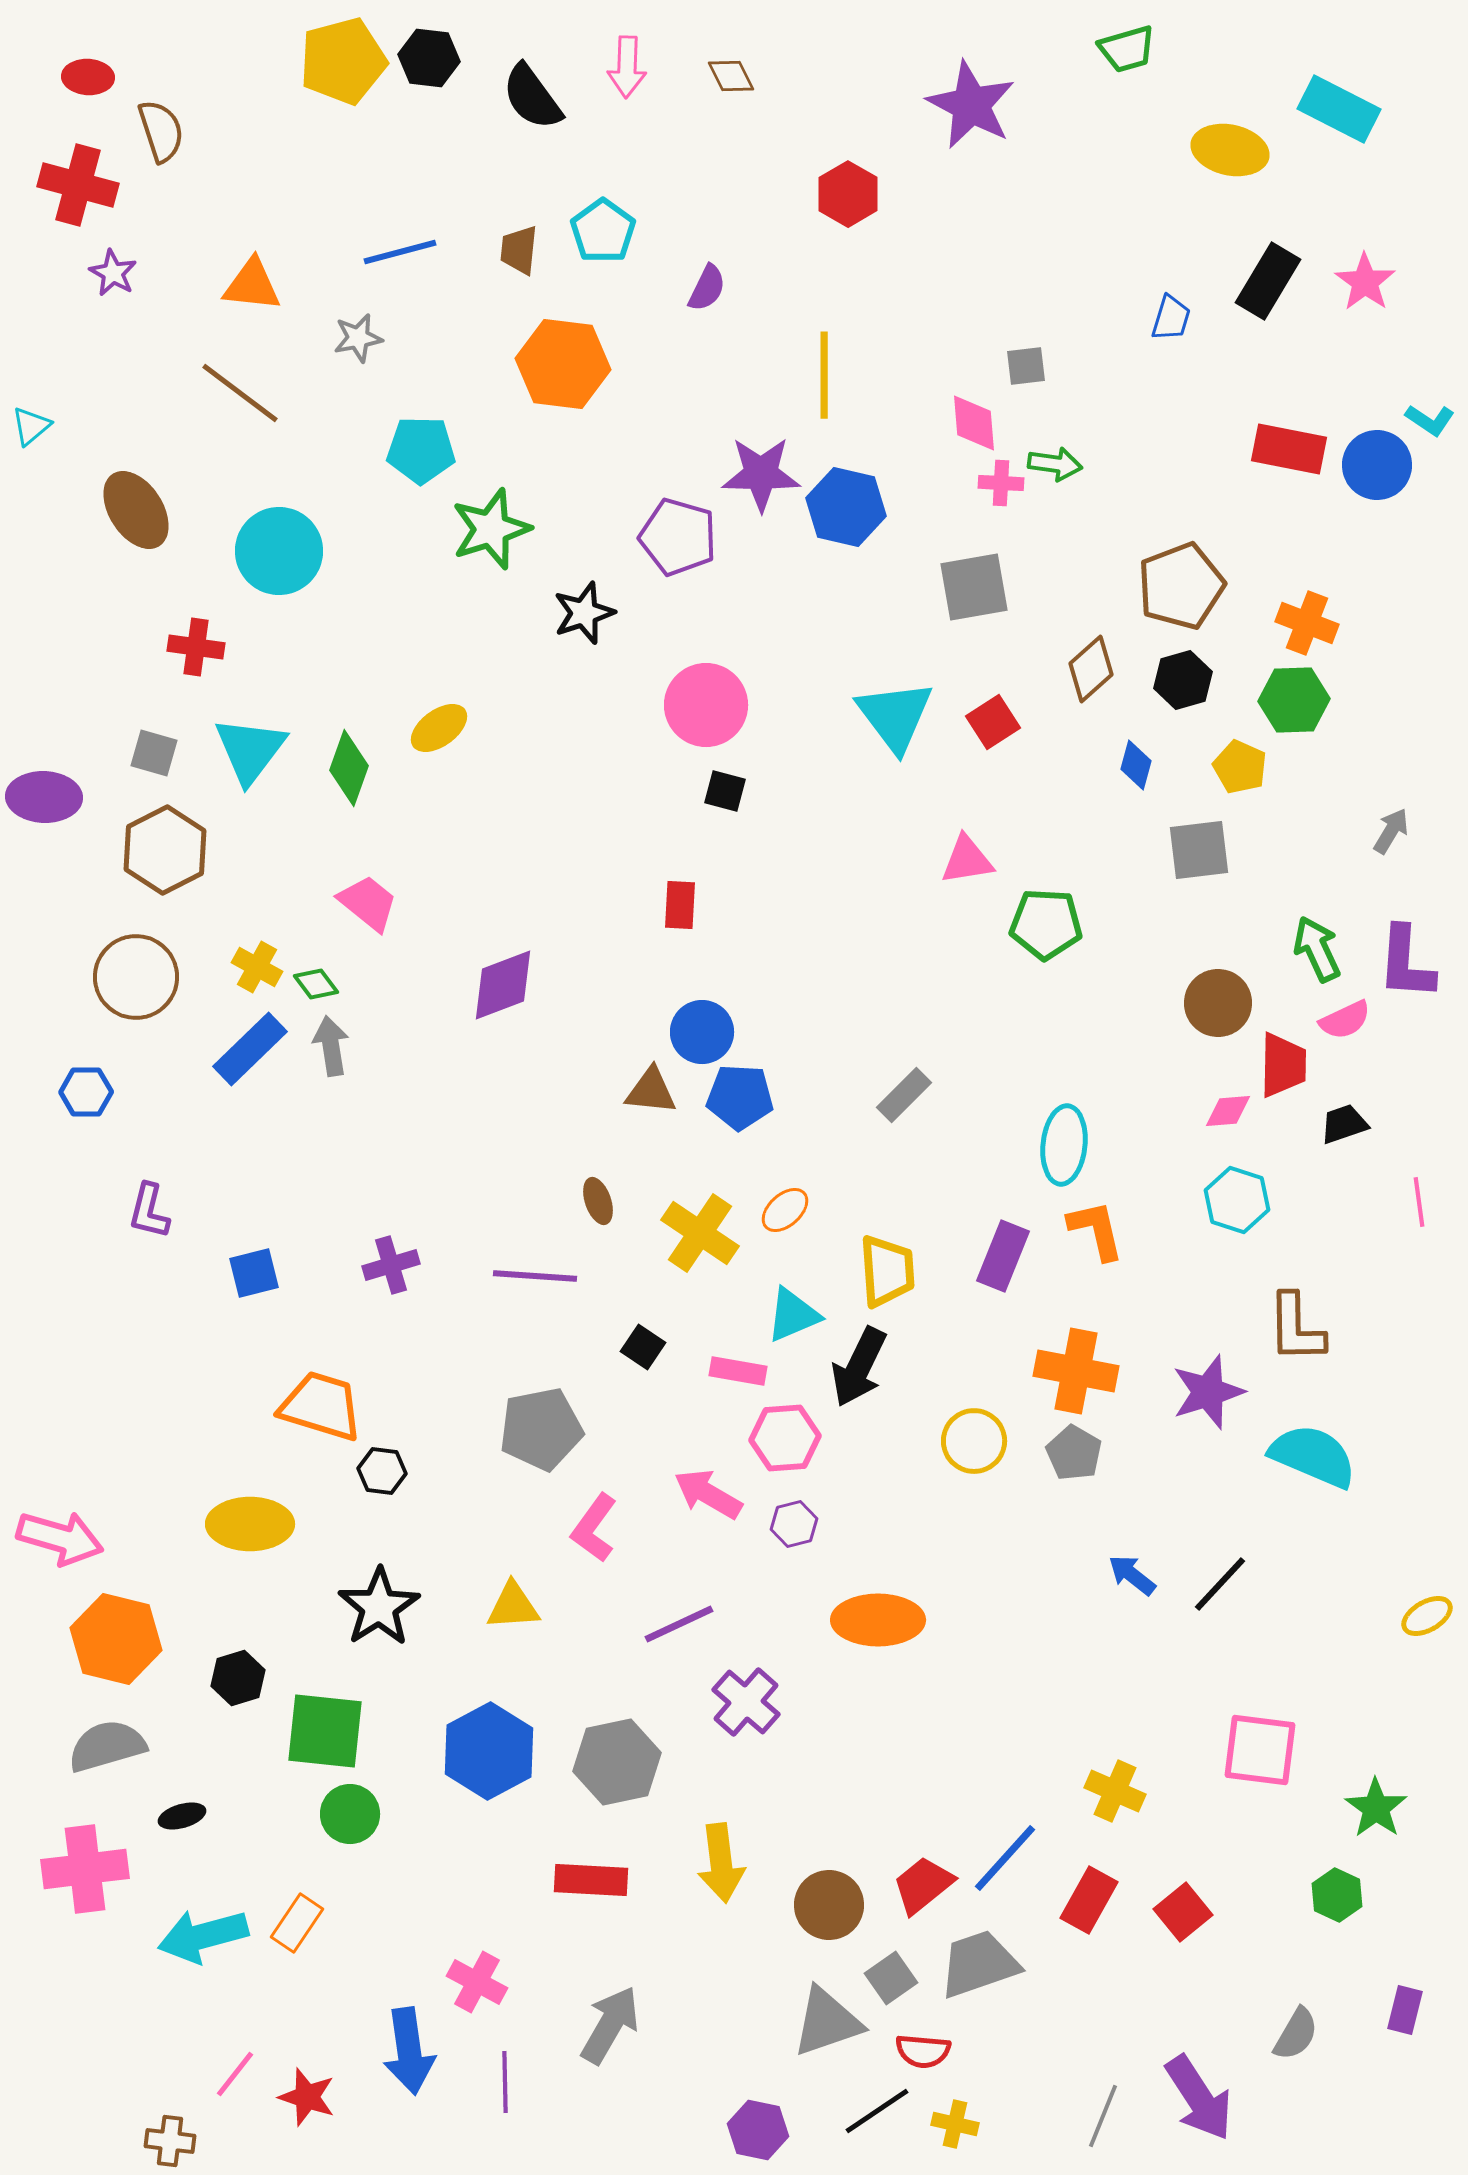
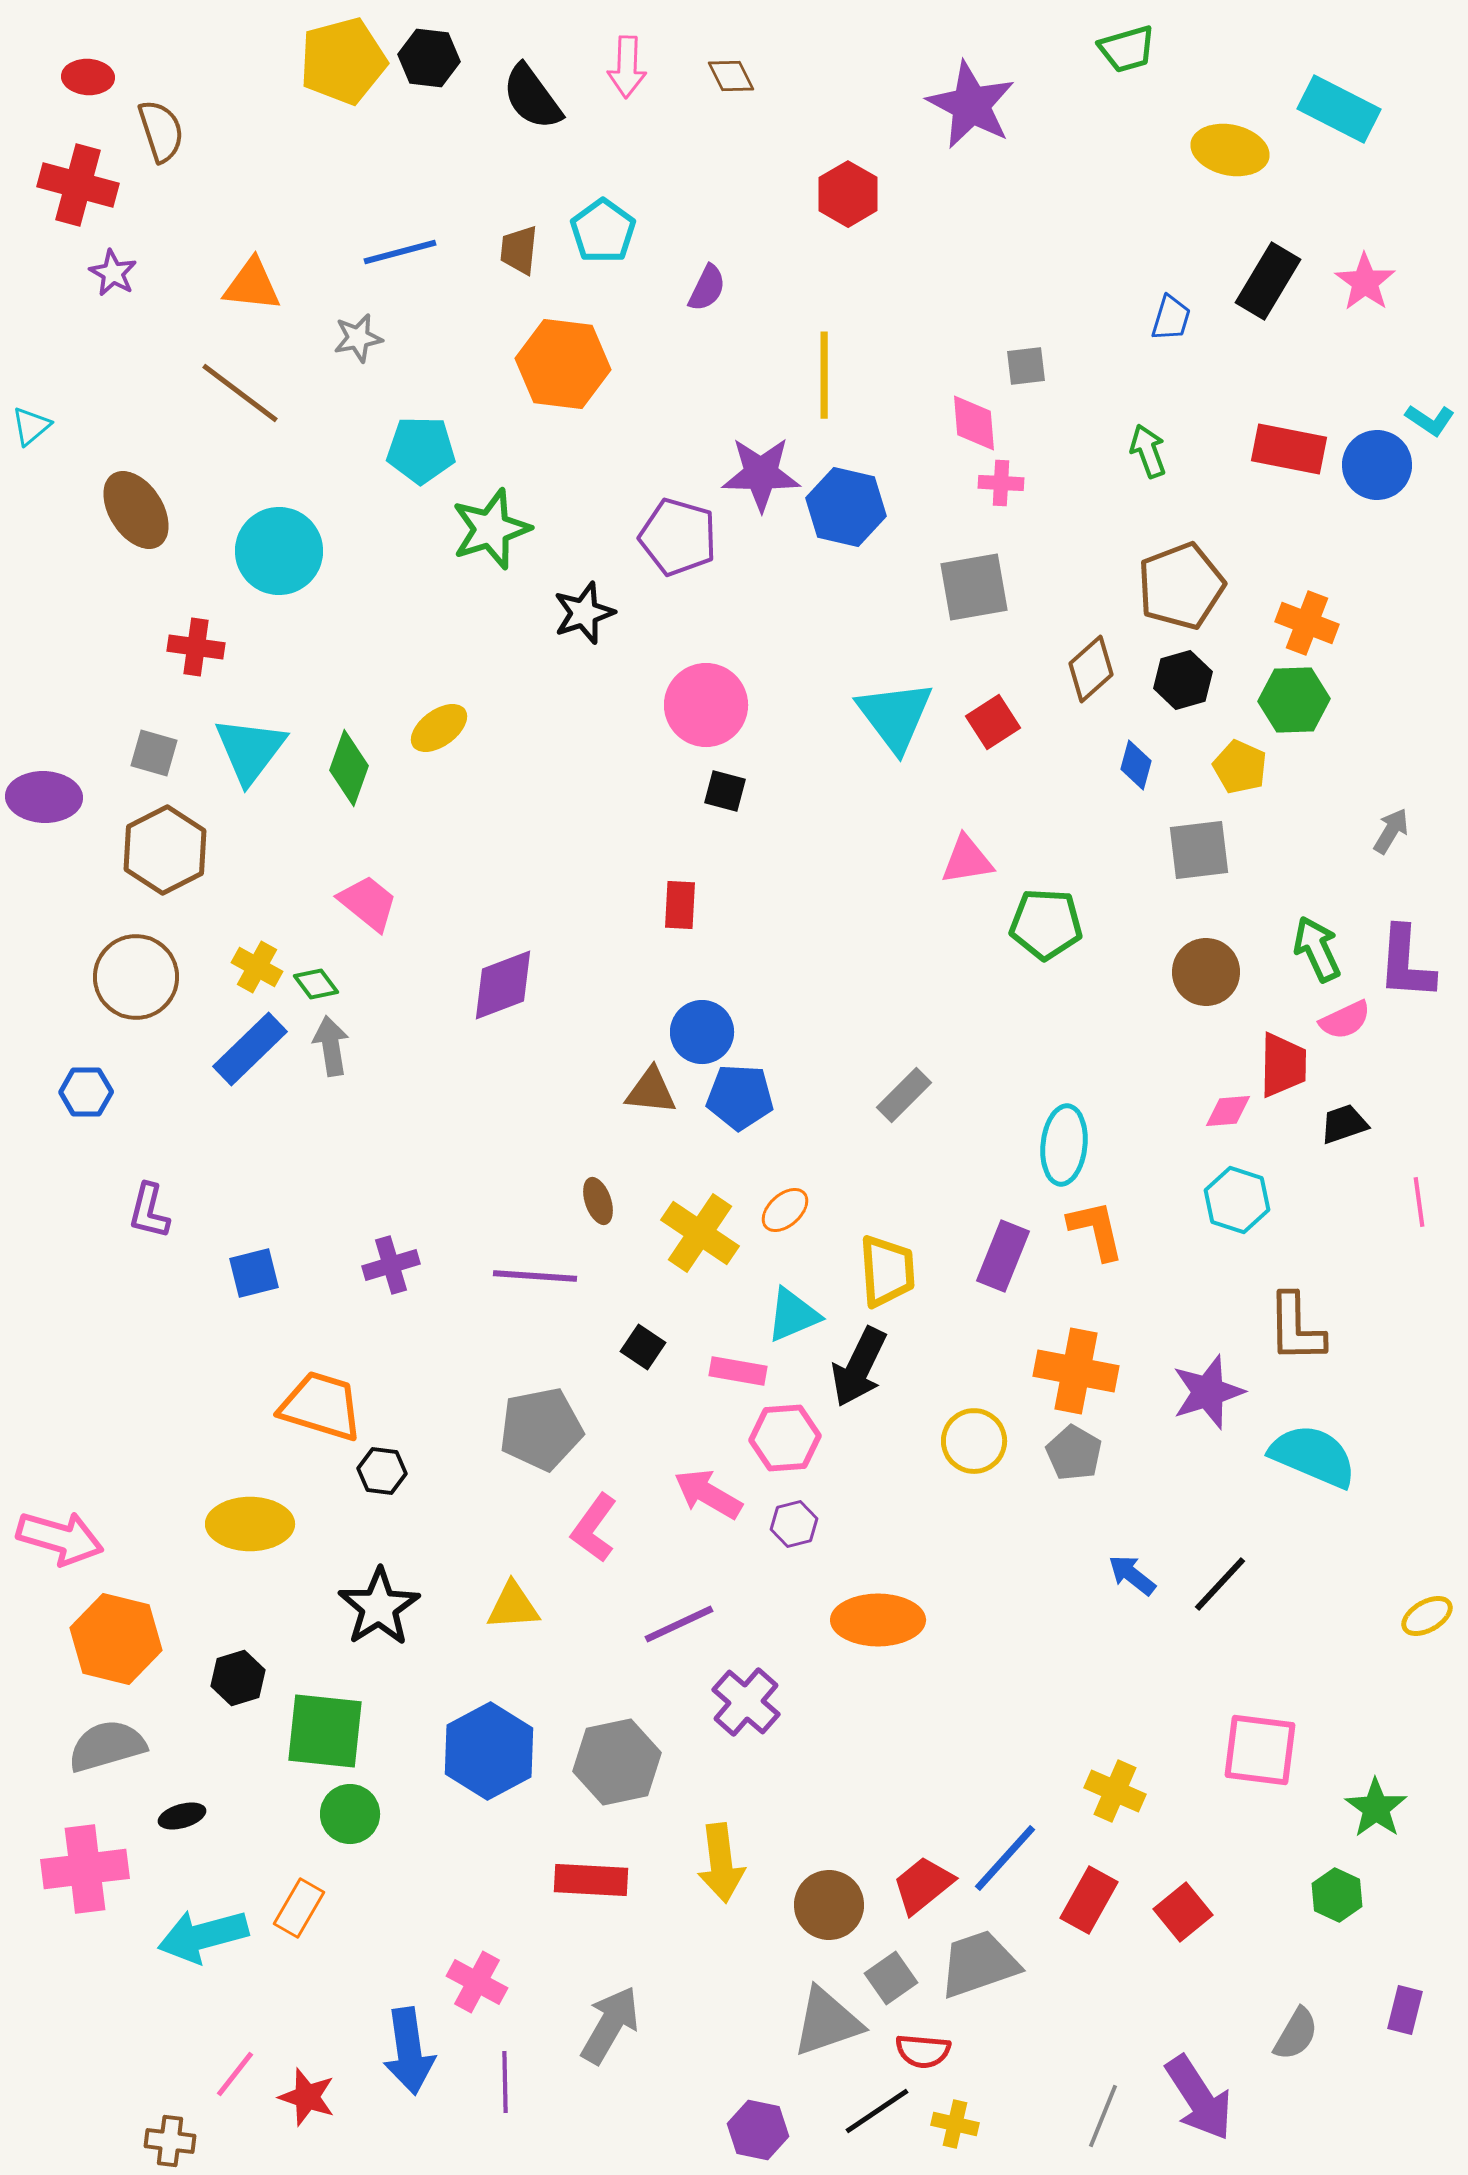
green arrow at (1055, 464): moved 93 px right, 13 px up; rotated 118 degrees counterclockwise
brown circle at (1218, 1003): moved 12 px left, 31 px up
orange rectangle at (297, 1923): moved 2 px right, 15 px up; rotated 4 degrees counterclockwise
